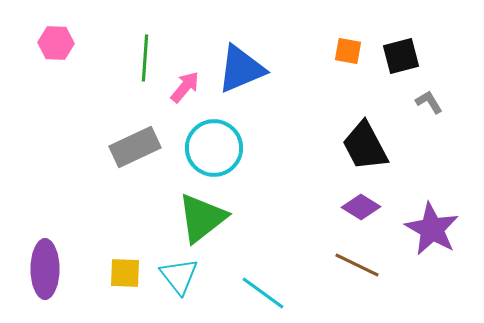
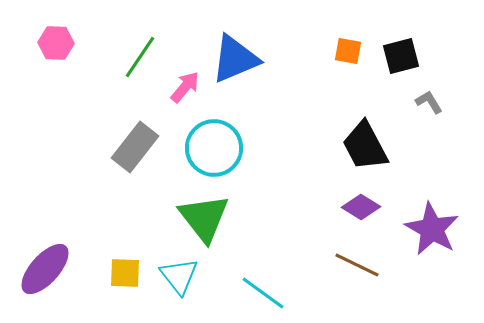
green line: moved 5 px left, 1 px up; rotated 30 degrees clockwise
blue triangle: moved 6 px left, 10 px up
gray rectangle: rotated 27 degrees counterclockwise
green triangle: moved 2 px right; rotated 30 degrees counterclockwise
purple ellipse: rotated 42 degrees clockwise
